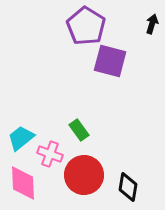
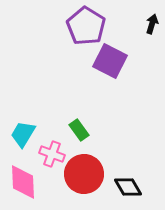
purple square: rotated 12 degrees clockwise
cyan trapezoid: moved 2 px right, 4 px up; rotated 20 degrees counterclockwise
pink cross: moved 2 px right
red circle: moved 1 px up
pink diamond: moved 1 px up
black diamond: rotated 40 degrees counterclockwise
